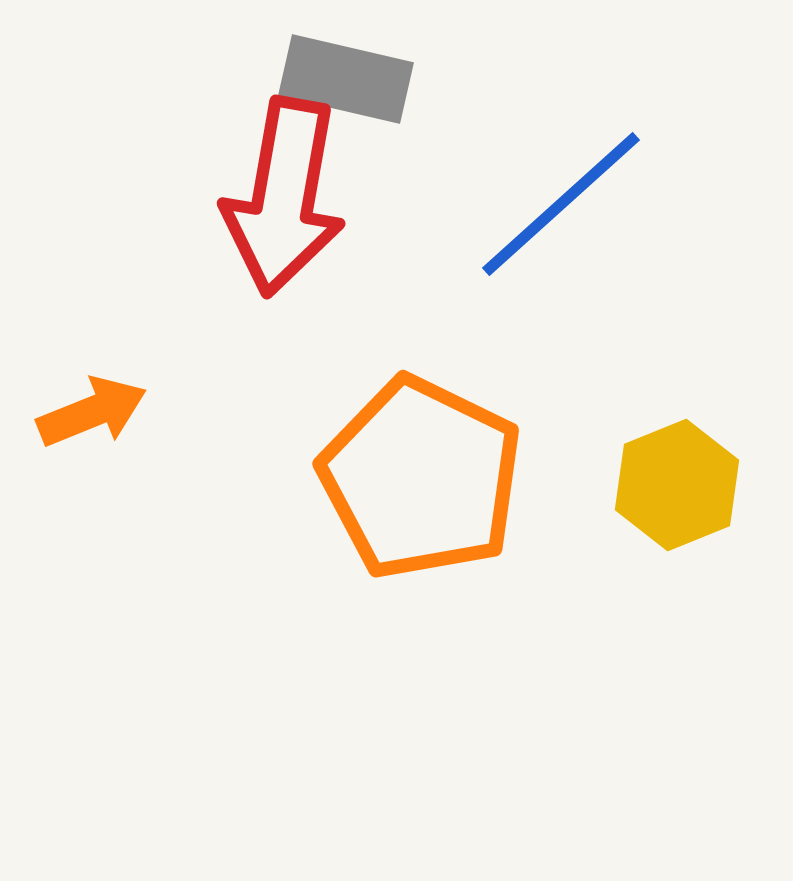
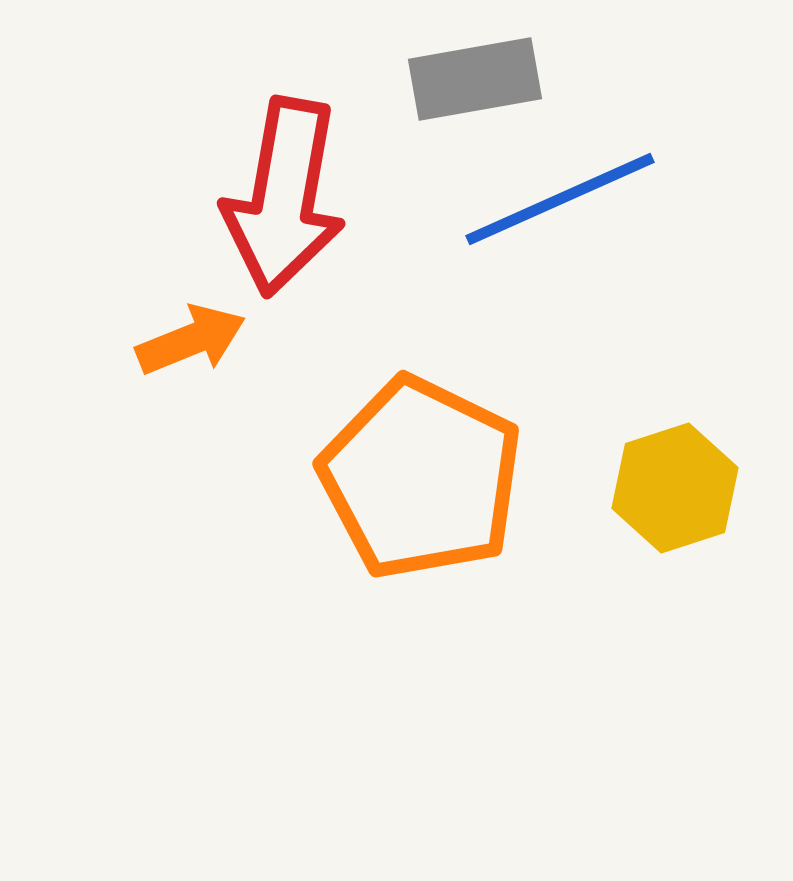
gray rectangle: moved 129 px right; rotated 23 degrees counterclockwise
blue line: moved 1 px left, 5 px up; rotated 18 degrees clockwise
orange arrow: moved 99 px right, 72 px up
yellow hexagon: moved 2 px left, 3 px down; rotated 4 degrees clockwise
